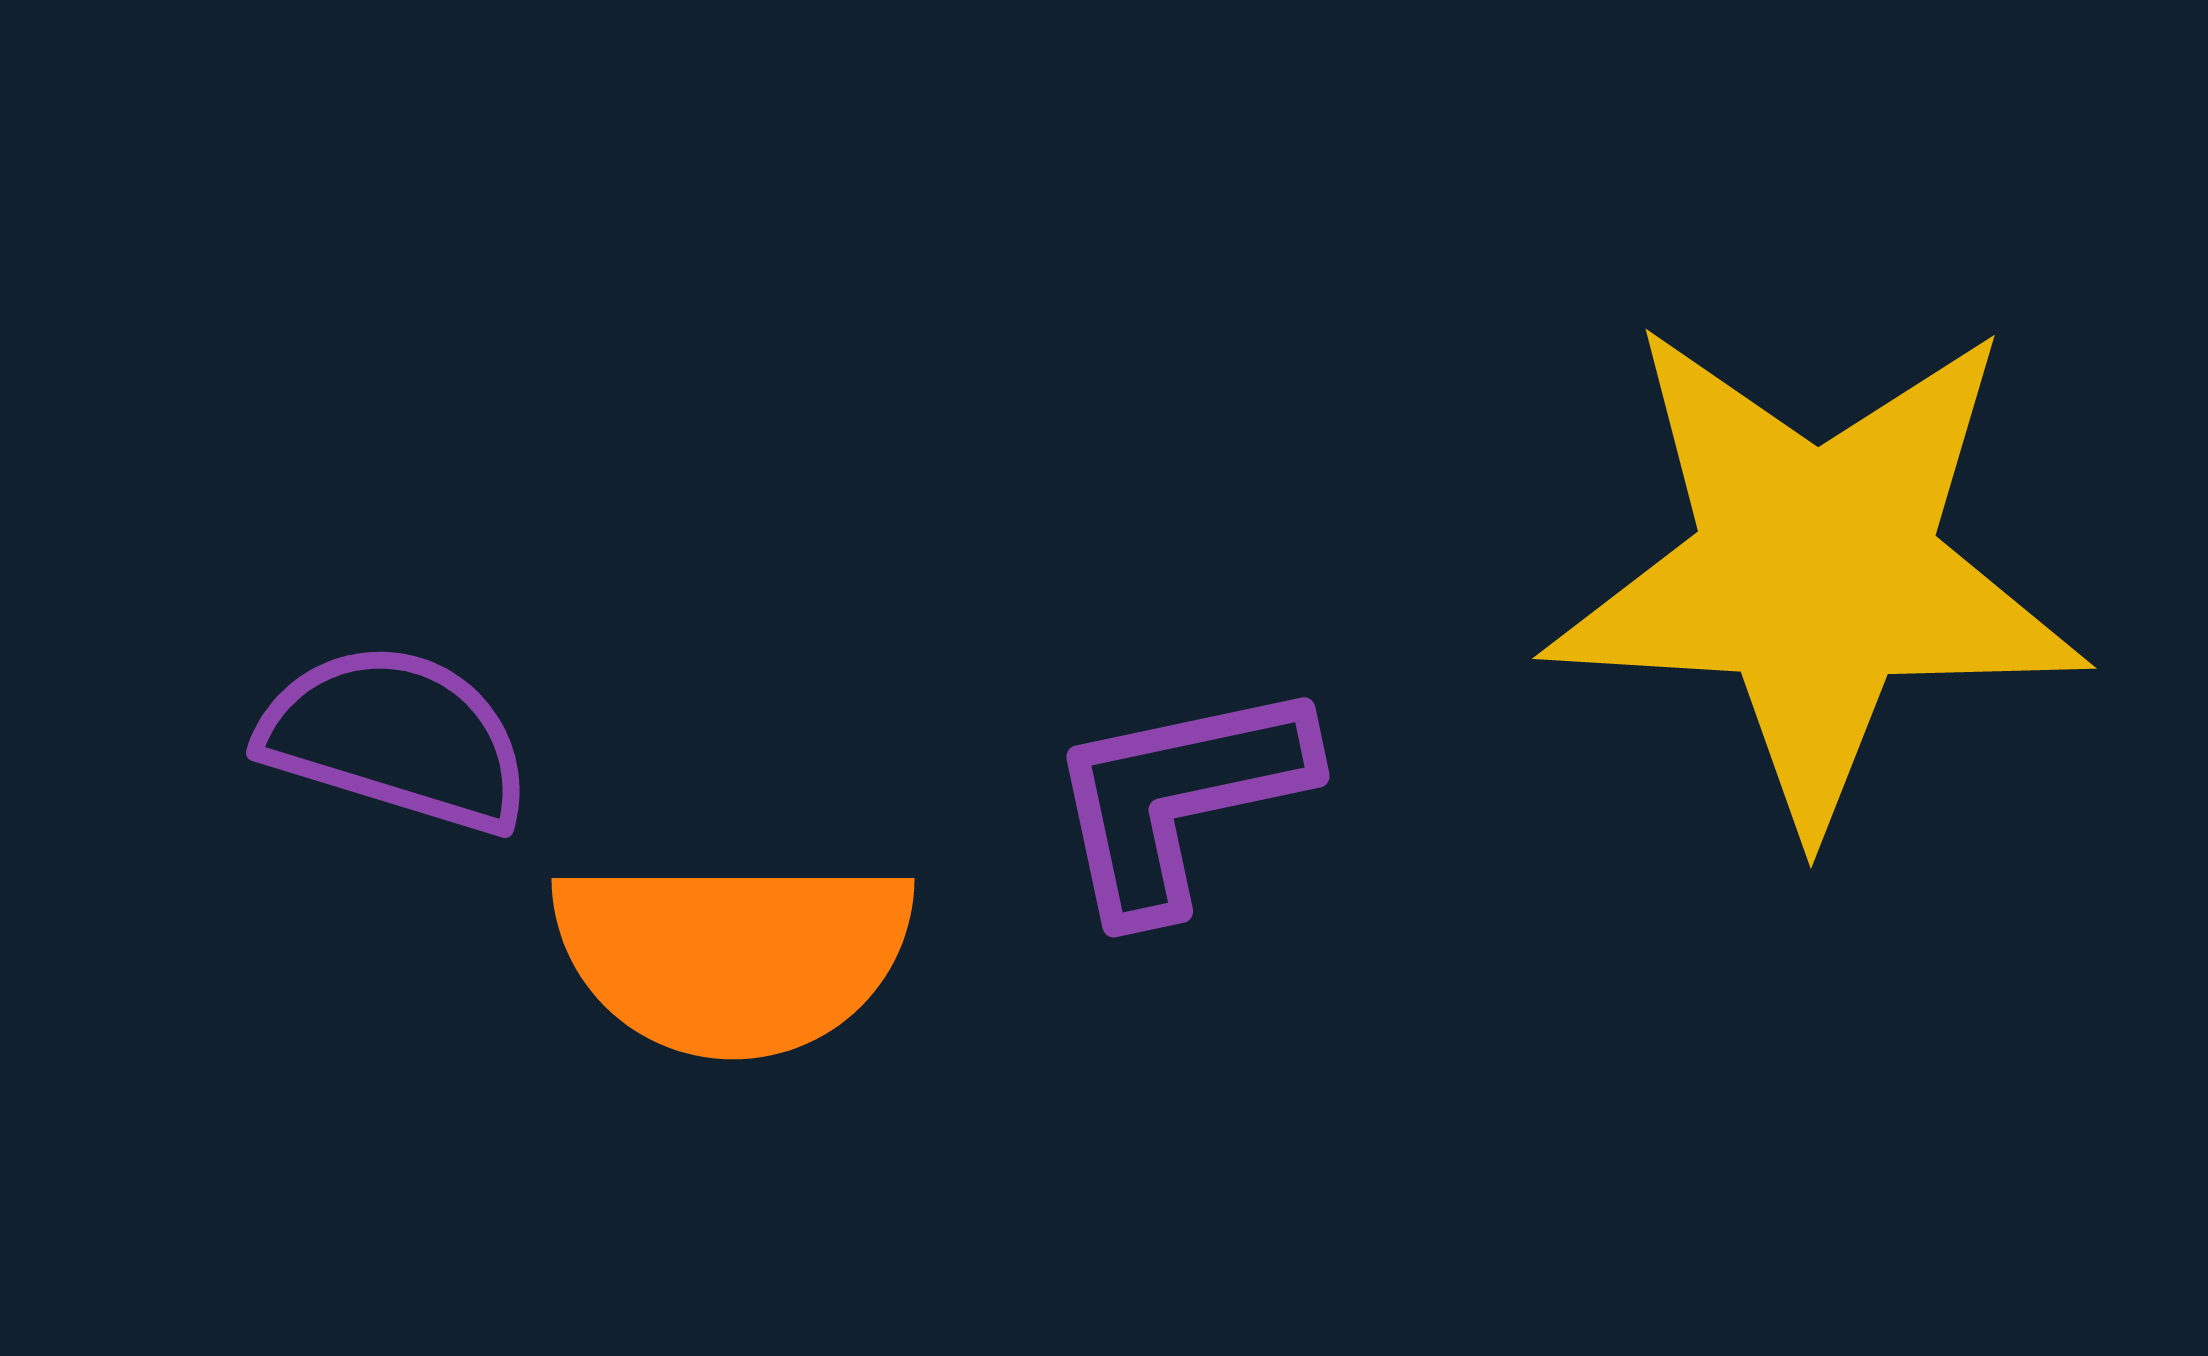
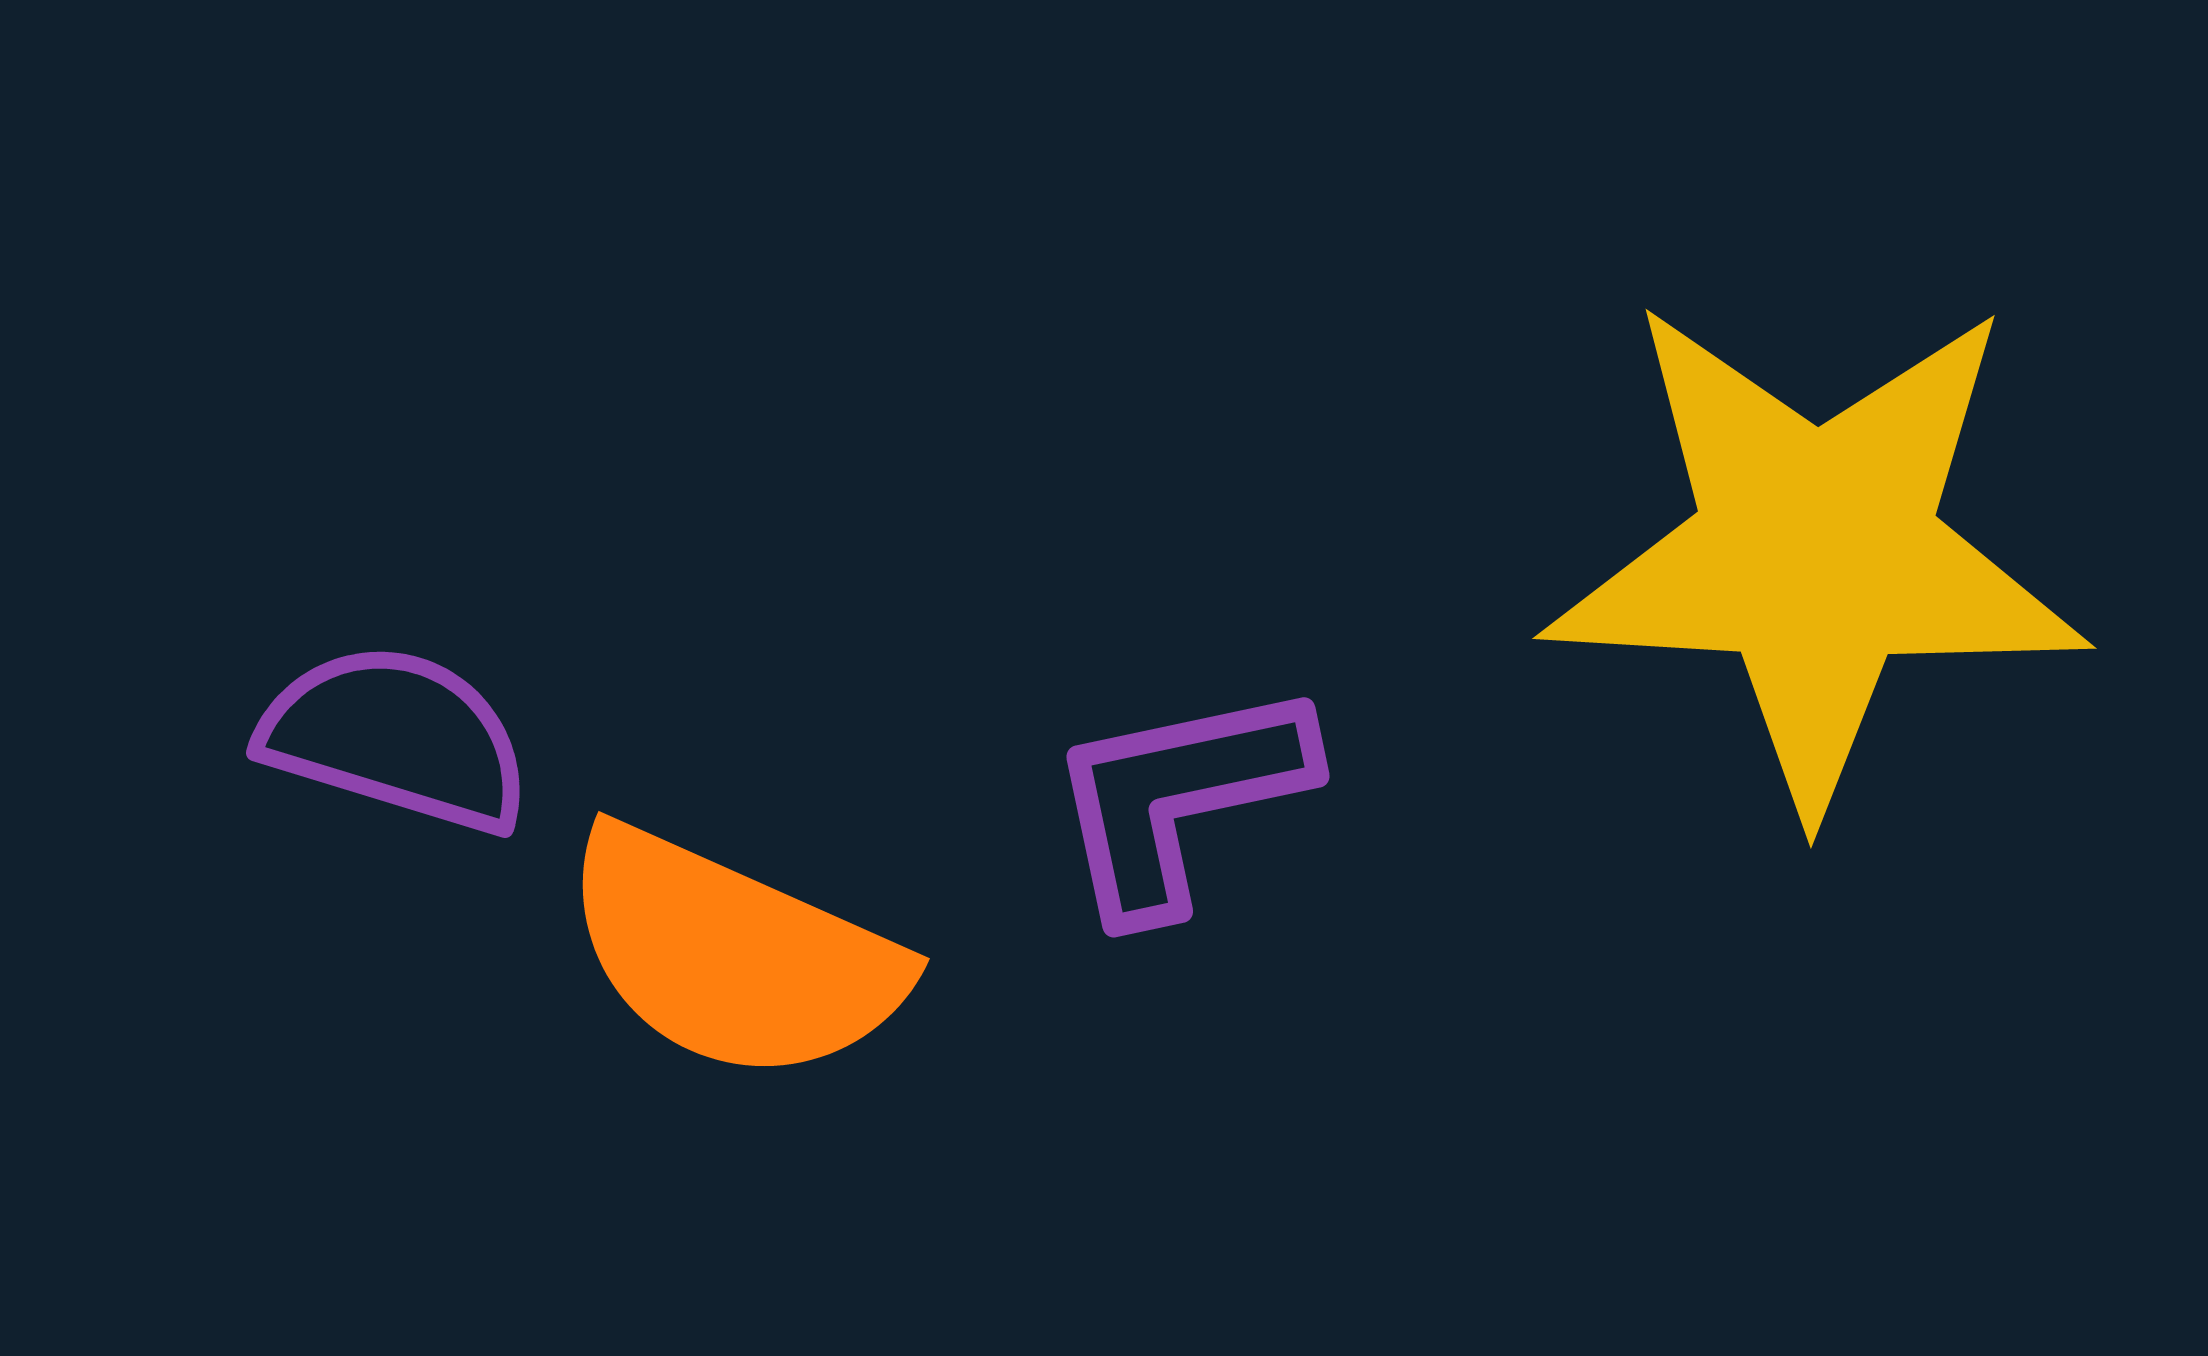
yellow star: moved 20 px up
orange semicircle: rotated 24 degrees clockwise
